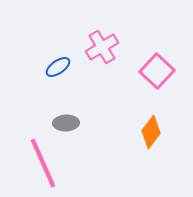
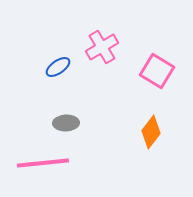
pink square: rotated 12 degrees counterclockwise
pink line: rotated 72 degrees counterclockwise
